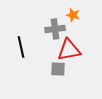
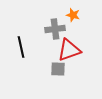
red triangle: rotated 10 degrees counterclockwise
